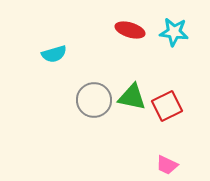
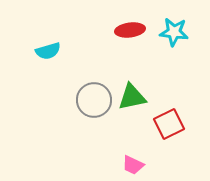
red ellipse: rotated 24 degrees counterclockwise
cyan semicircle: moved 6 px left, 3 px up
green triangle: rotated 24 degrees counterclockwise
red square: moved 2 px right, 18 px down
pink trapezoid: moved 34 px left
